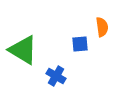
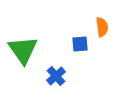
green triangle: rotated 24 degrees clockwise
blue cross: rotated 18 degrees clockwise
